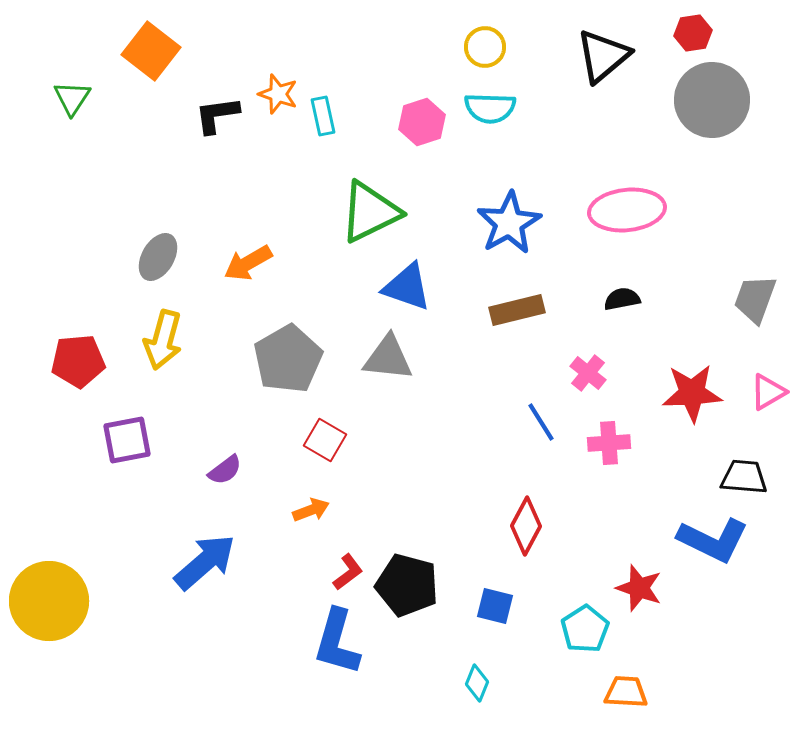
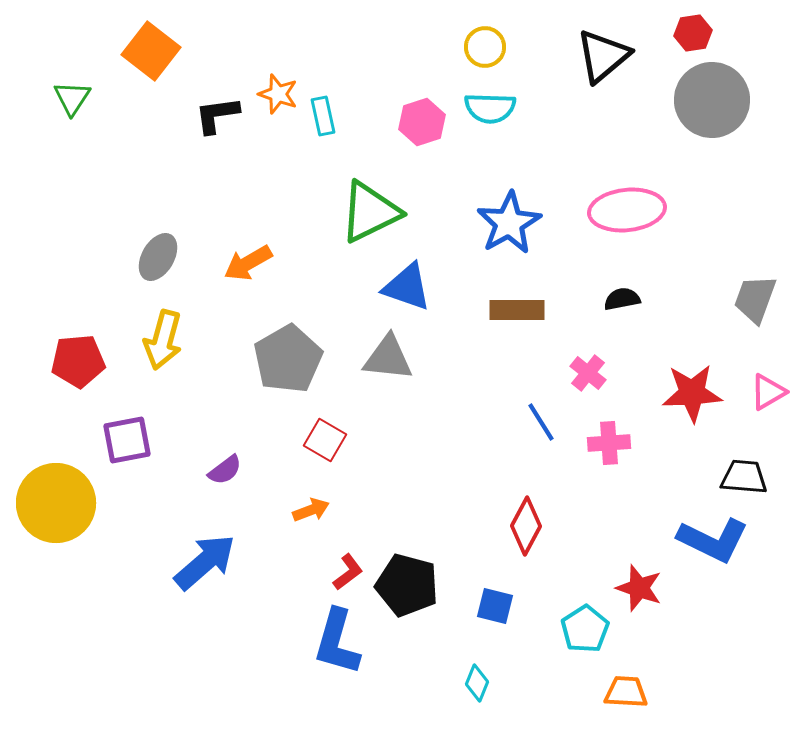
brown rectangle at (517, 310): rotated 14 degrees clockwise
yellow circle at (49, 601): moved 7 px right, 98 px up
